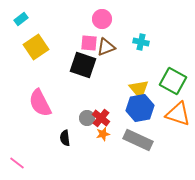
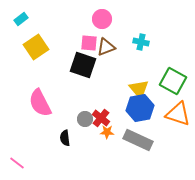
gray circle: moved 2 px left, 1 px down
orange star: moved 4 px right, 2 px up; rotated 16 degrees clockwise
